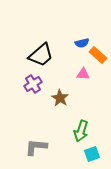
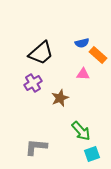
black trapezoid: moved 2 px up
purple cross: moved 1 px up
brown star: rotated 18 degrees clockwise
green arrow: rotated 60 degrees counterclockwise
